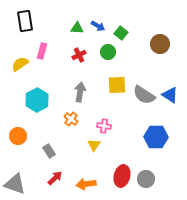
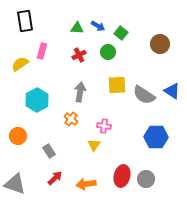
blue triangle: moved 2 px right, 4 px up
